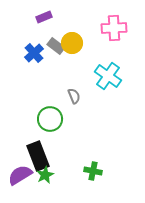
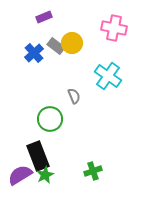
pink cross: rotated 15 degrees clockwise
green cross: rotated 30 degrees counterclockwise
